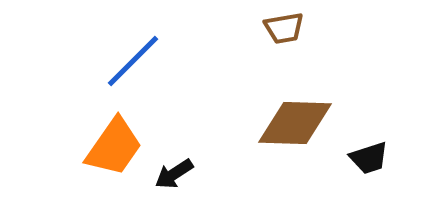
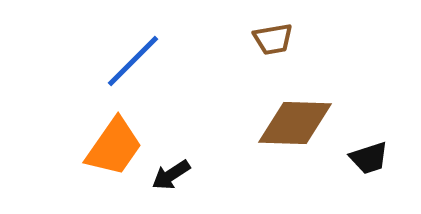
brown trapezoid: moved 11 px left, 11 px down
black arrow: moved 3 px left, 1 px down
